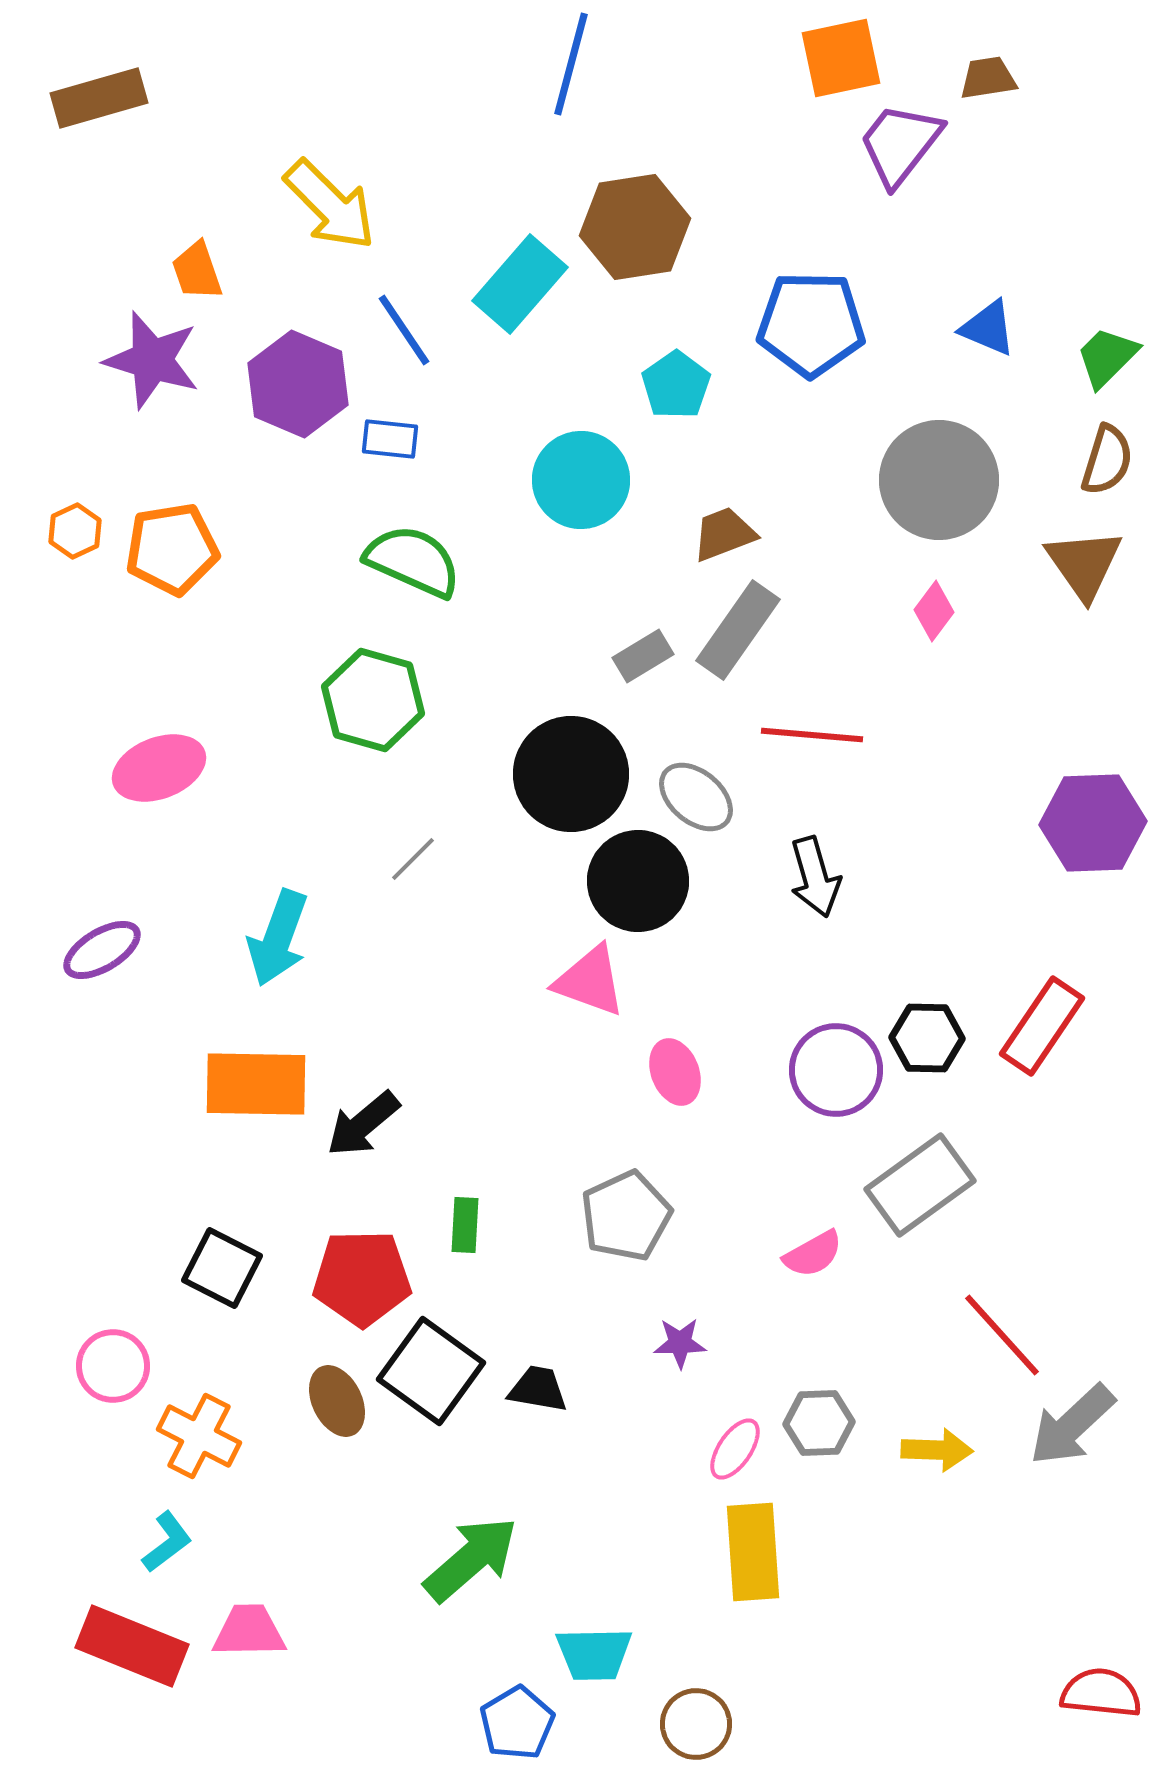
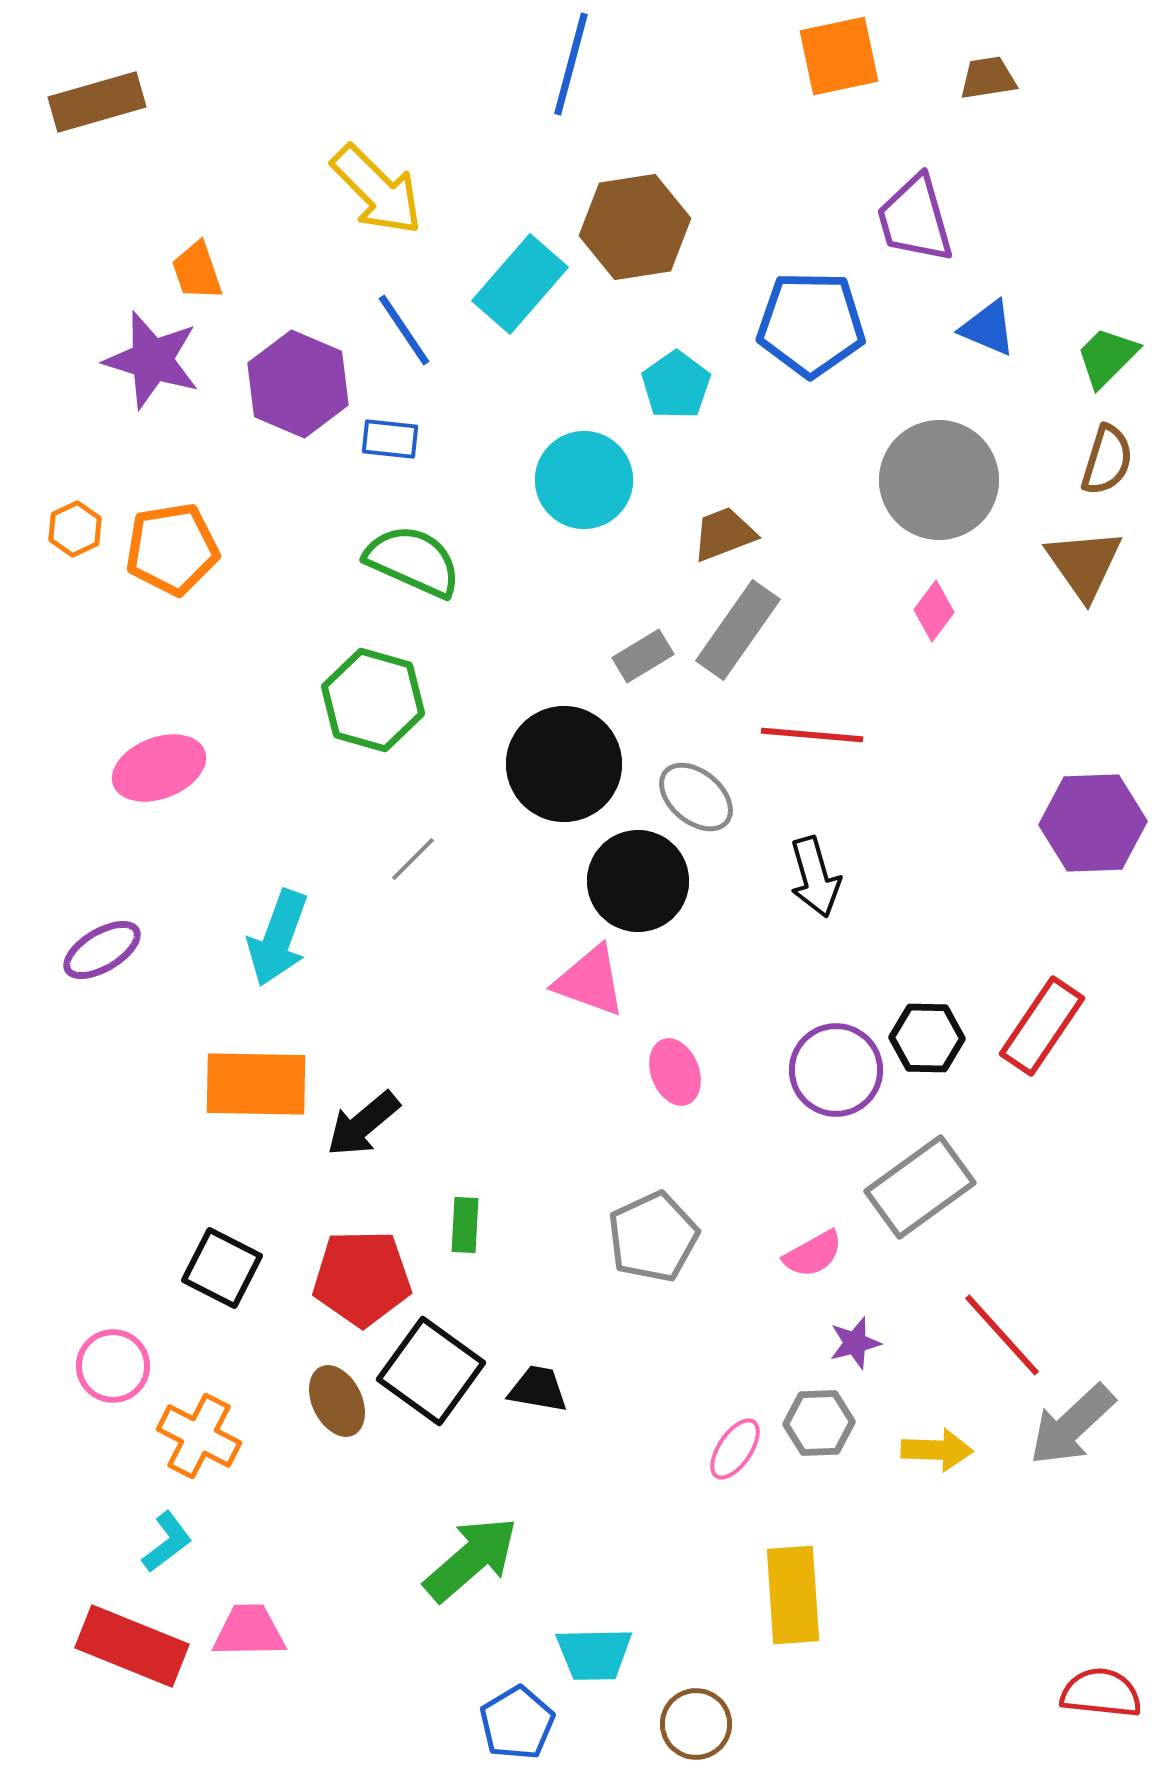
orange square at (841, 58): moved 2 px left, 2 px up
brown rectangle at (99, 98): moved 2 px left, 4 px down
purple trapezoid at (900, 144): moved 15 px right, 75 px down; rotated 54 degrees counterclockwise
yellow arrow at (330, 205): moved 47 px right, 15 px up
cyan circle at (581, 480): moved 3 px right
orange hexagon at (75, 531): moved 2 px up
black circle at (571, 774): moved 7 px left, 10 px up
gray rectangle at (920, 1185): moved 2 px down
gray pentagon at (626, 1216): moved 27 px right, 21 px down
purple star at (680, 1343): moved 175 px right; rotated 14 degrees counterclockwise
yellow rectangle at (753, 1552): moved 40 px right, 43 px down
